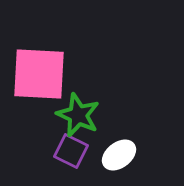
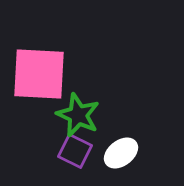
purple square: moved 4 px right
white ellipse: moved 2 px right, 2 px up
